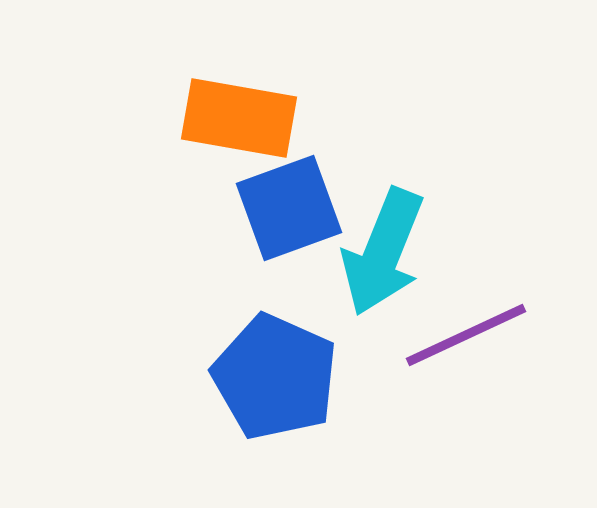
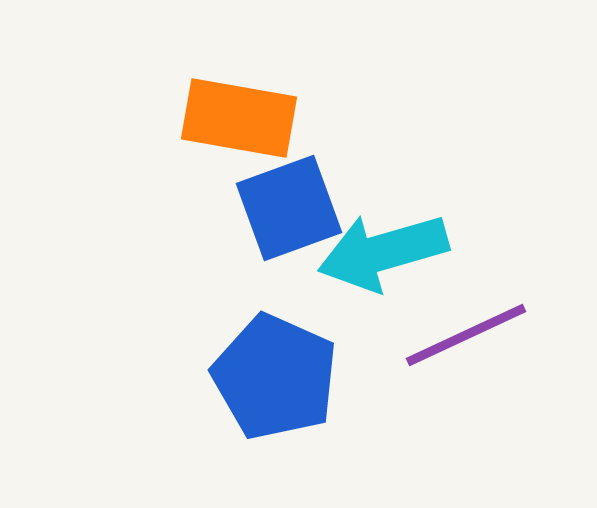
cyan arrow: rotated 52 degrees clockwise
